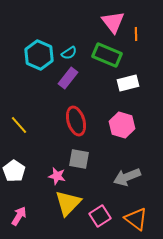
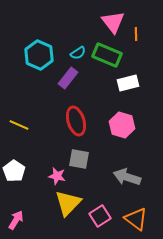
cyan semicircle: moved 9 px right
yellow line: rotated 24 degrees counterclockwise
gray arrow: rotated 40 degrees clockwise
pink arrow: moved 3 px left, 4 px down
